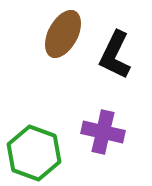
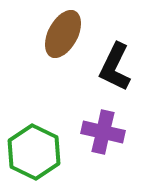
black L-shape: moved 12 px down
green hexagon: moved 1 px up; rotated 6 degrees clockwise
